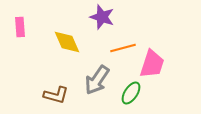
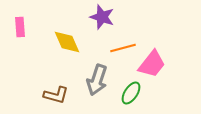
pink trapezoid: rotated 20 degrees clockwise
gray arrow: rotated 16 degrees counterclockwise
